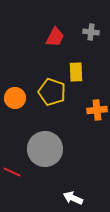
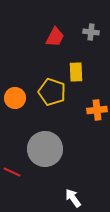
white arrow: rotated 30 degrees clockwise
